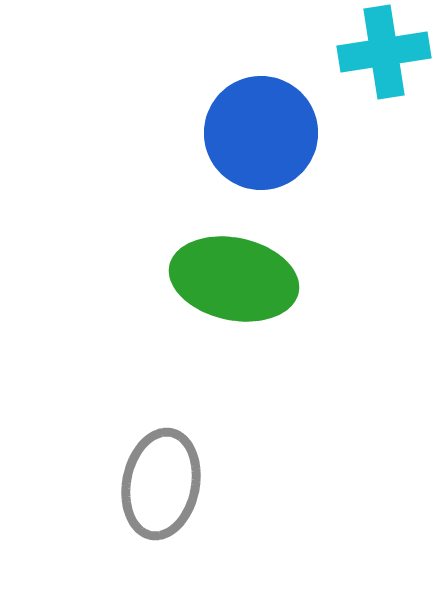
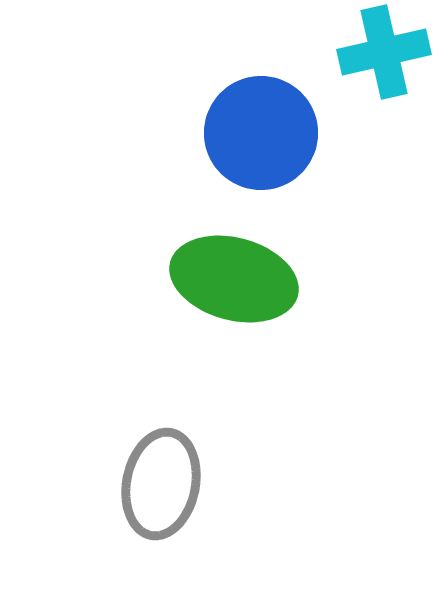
cyan cross: rotated 4 degrees counterclockwise
green ellipse: rotated 3 degrees clockwise
